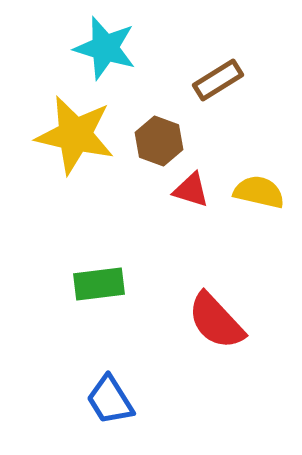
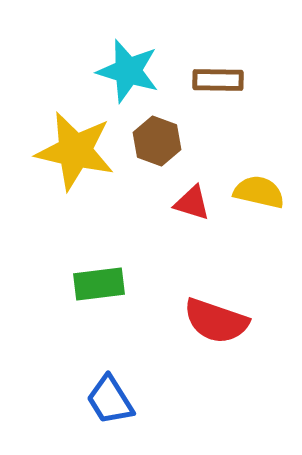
cyan star: moved 23 px right, 23 px down
brown rectangle: rotated 33 degrees clockwise
yellow star: moved 16 px down
brown hexagon: moved 2 px left
red triangle: moved 1 px right, 13 px down
red semicircle: rotated 28 degrees counterclockwise
